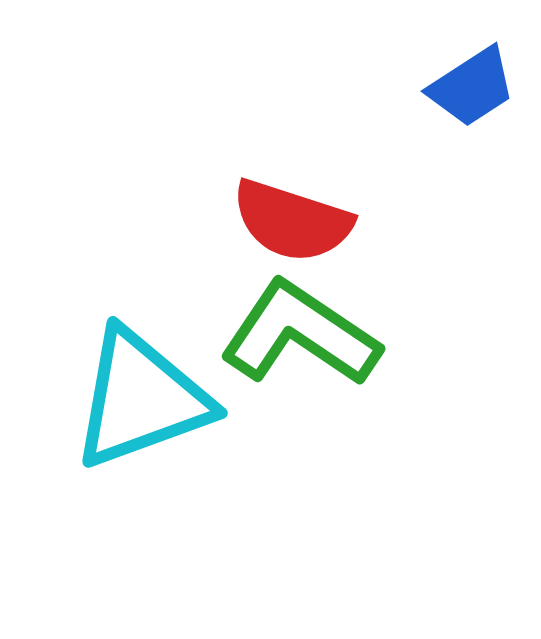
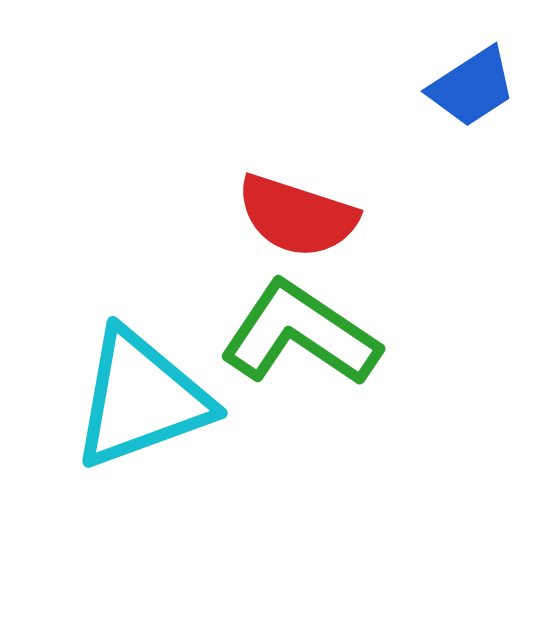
red semicircle: moved 5 px right, 5 px up
